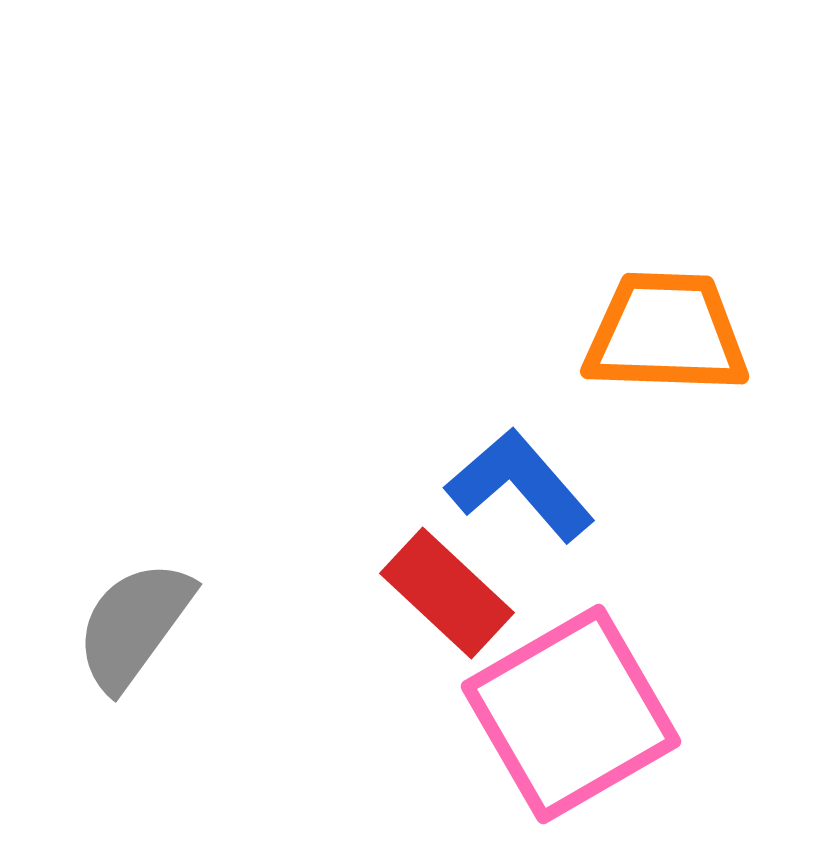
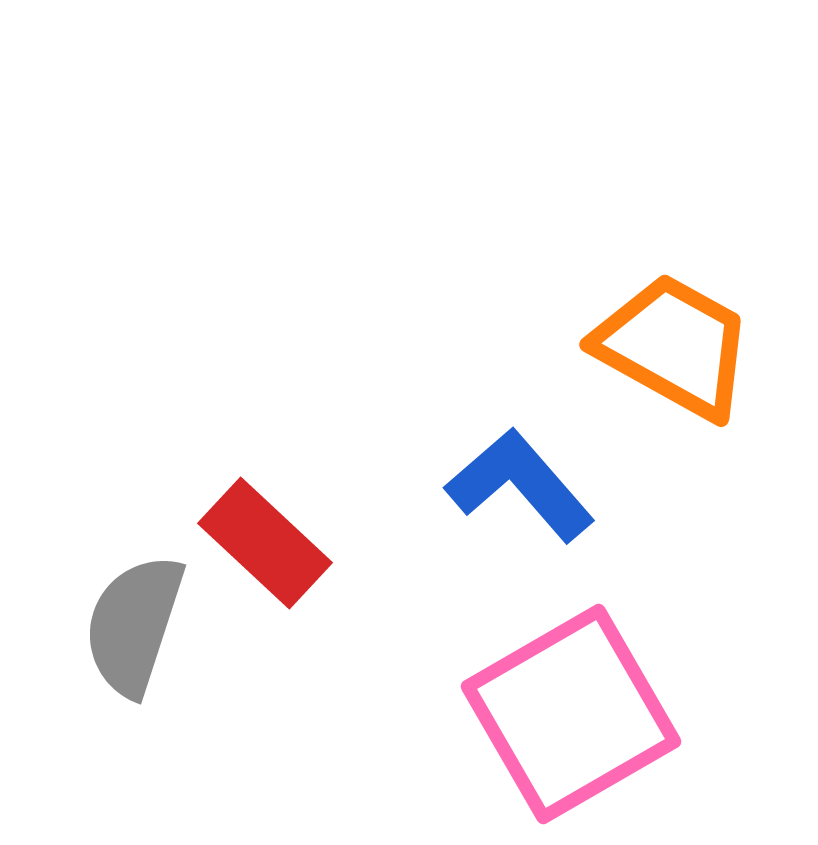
orange trapezoid: moved 8 px right, 13 px down; rotated 27 degrees clockwise
red rectangle: moved 182 px left, 50 px up
gray semicircle: rotated 18 degrees counterclockwise
